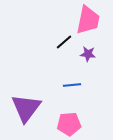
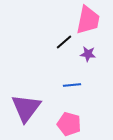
pink pentagon: rotated 20 degrees clockwise
